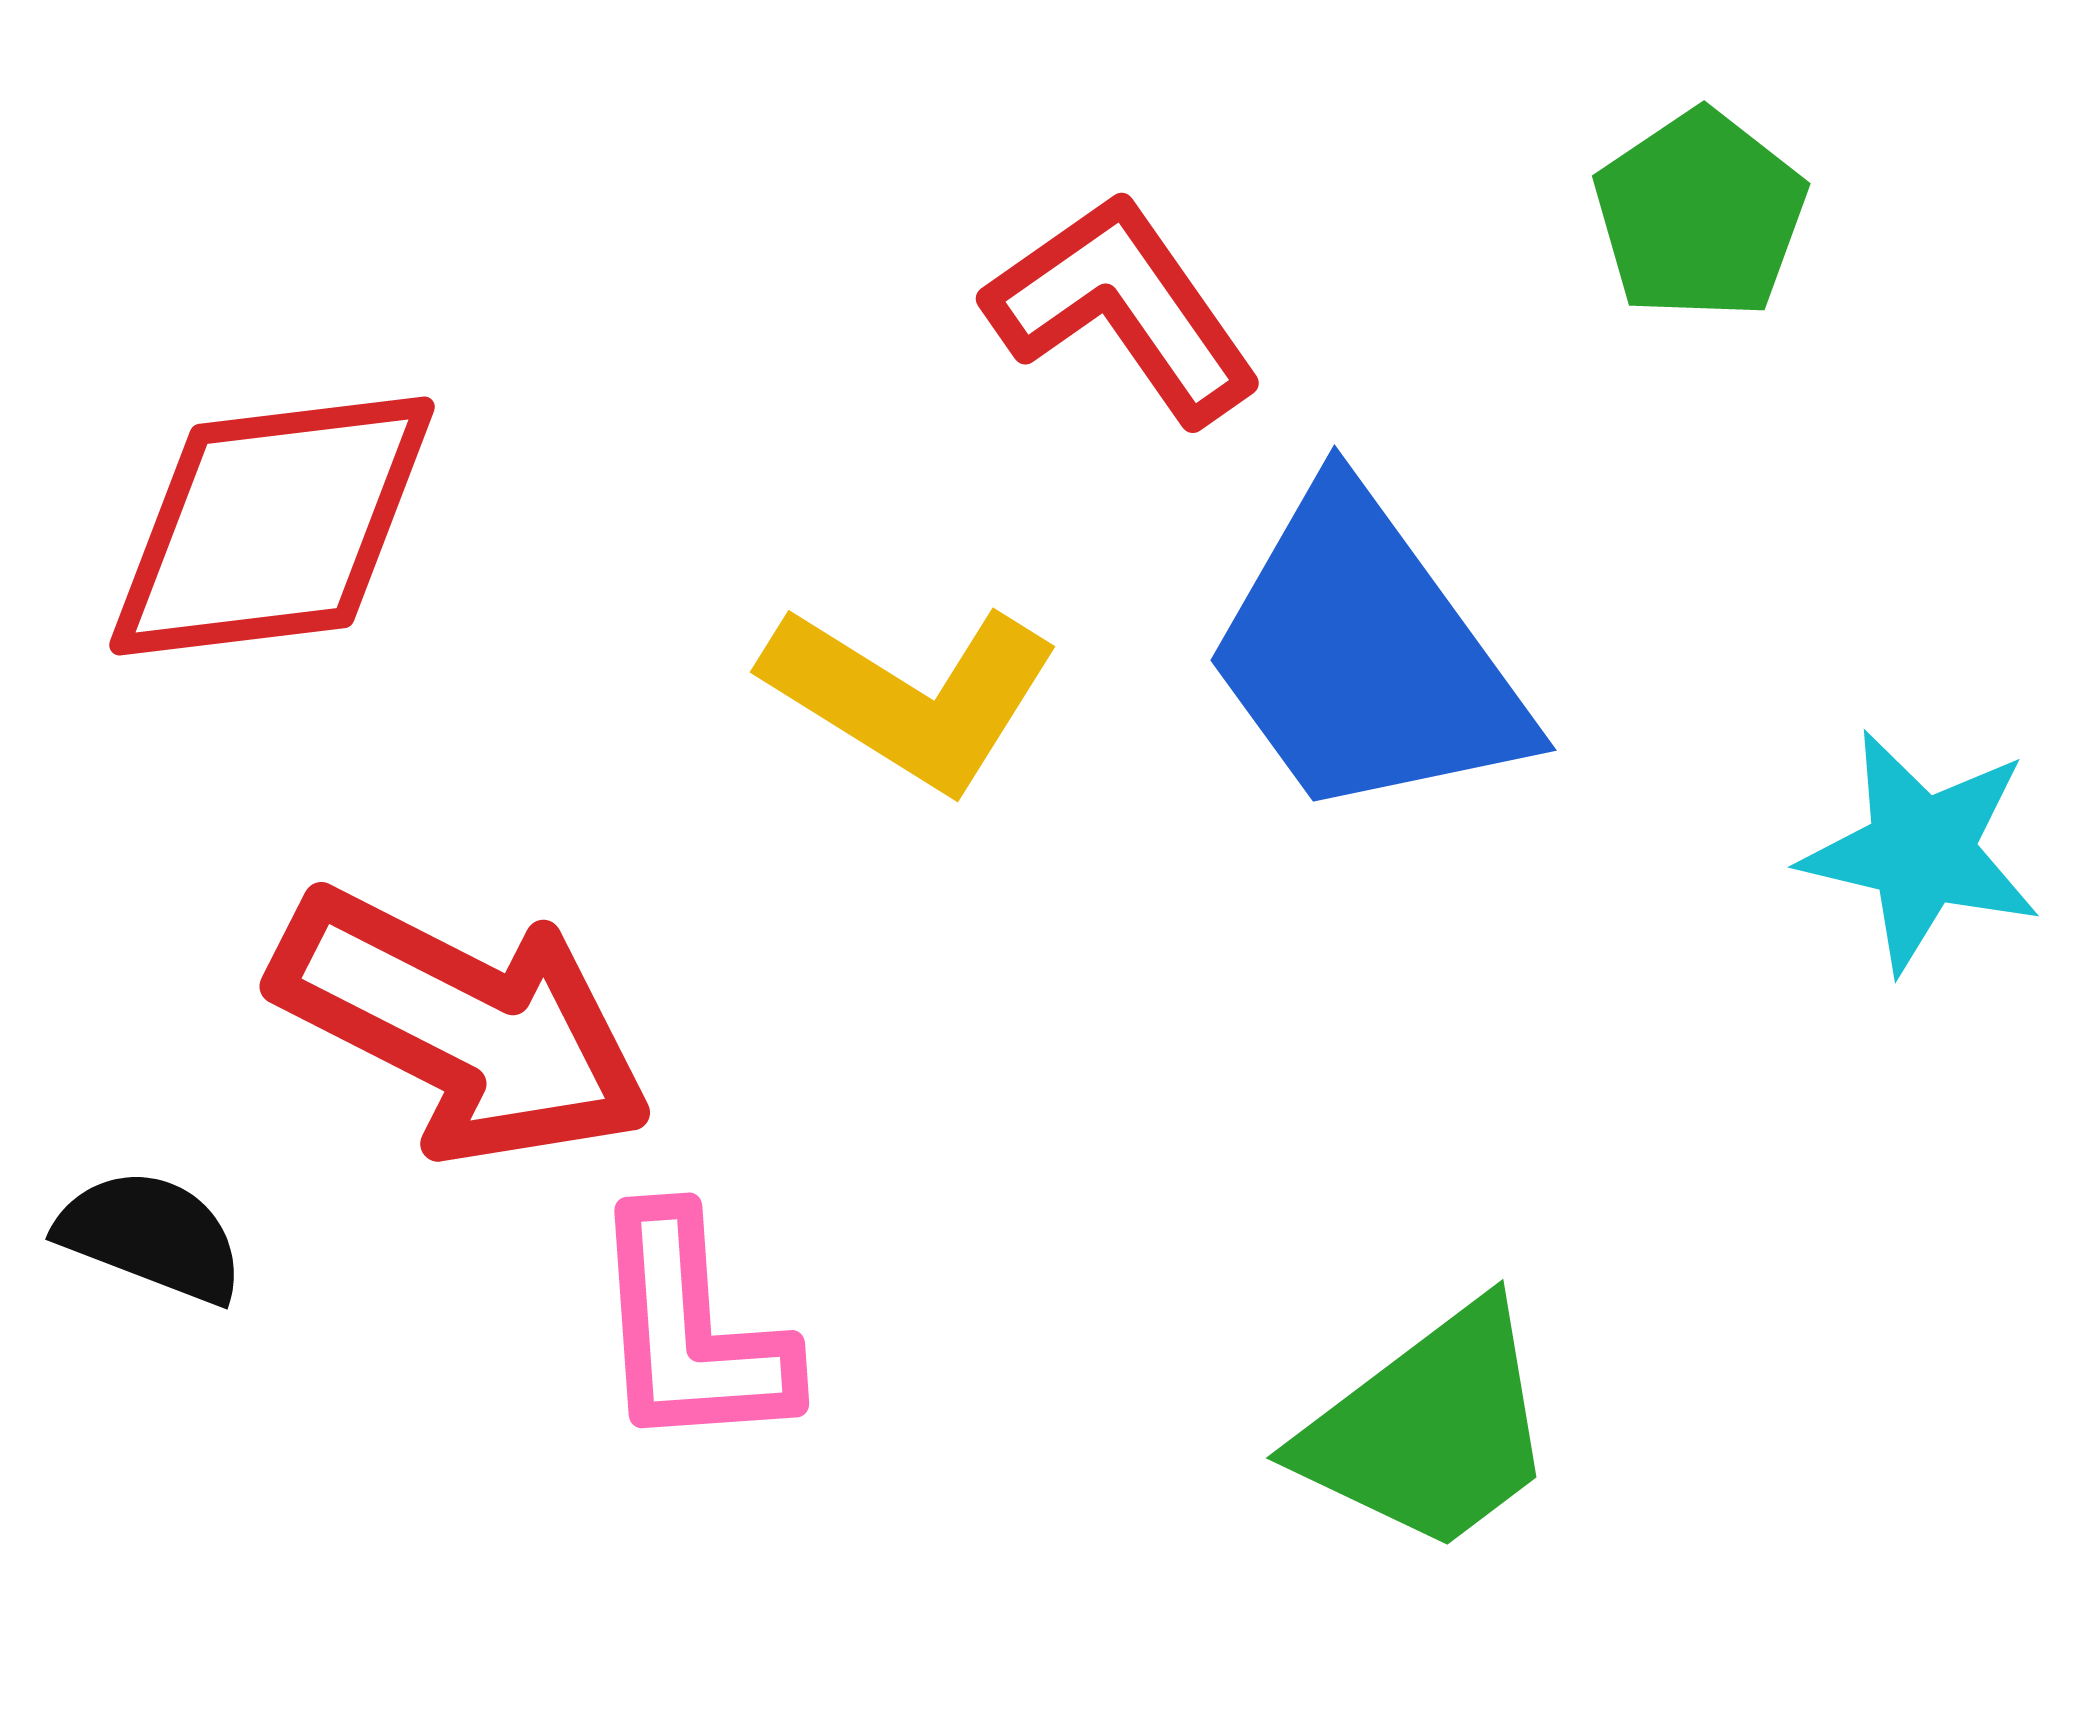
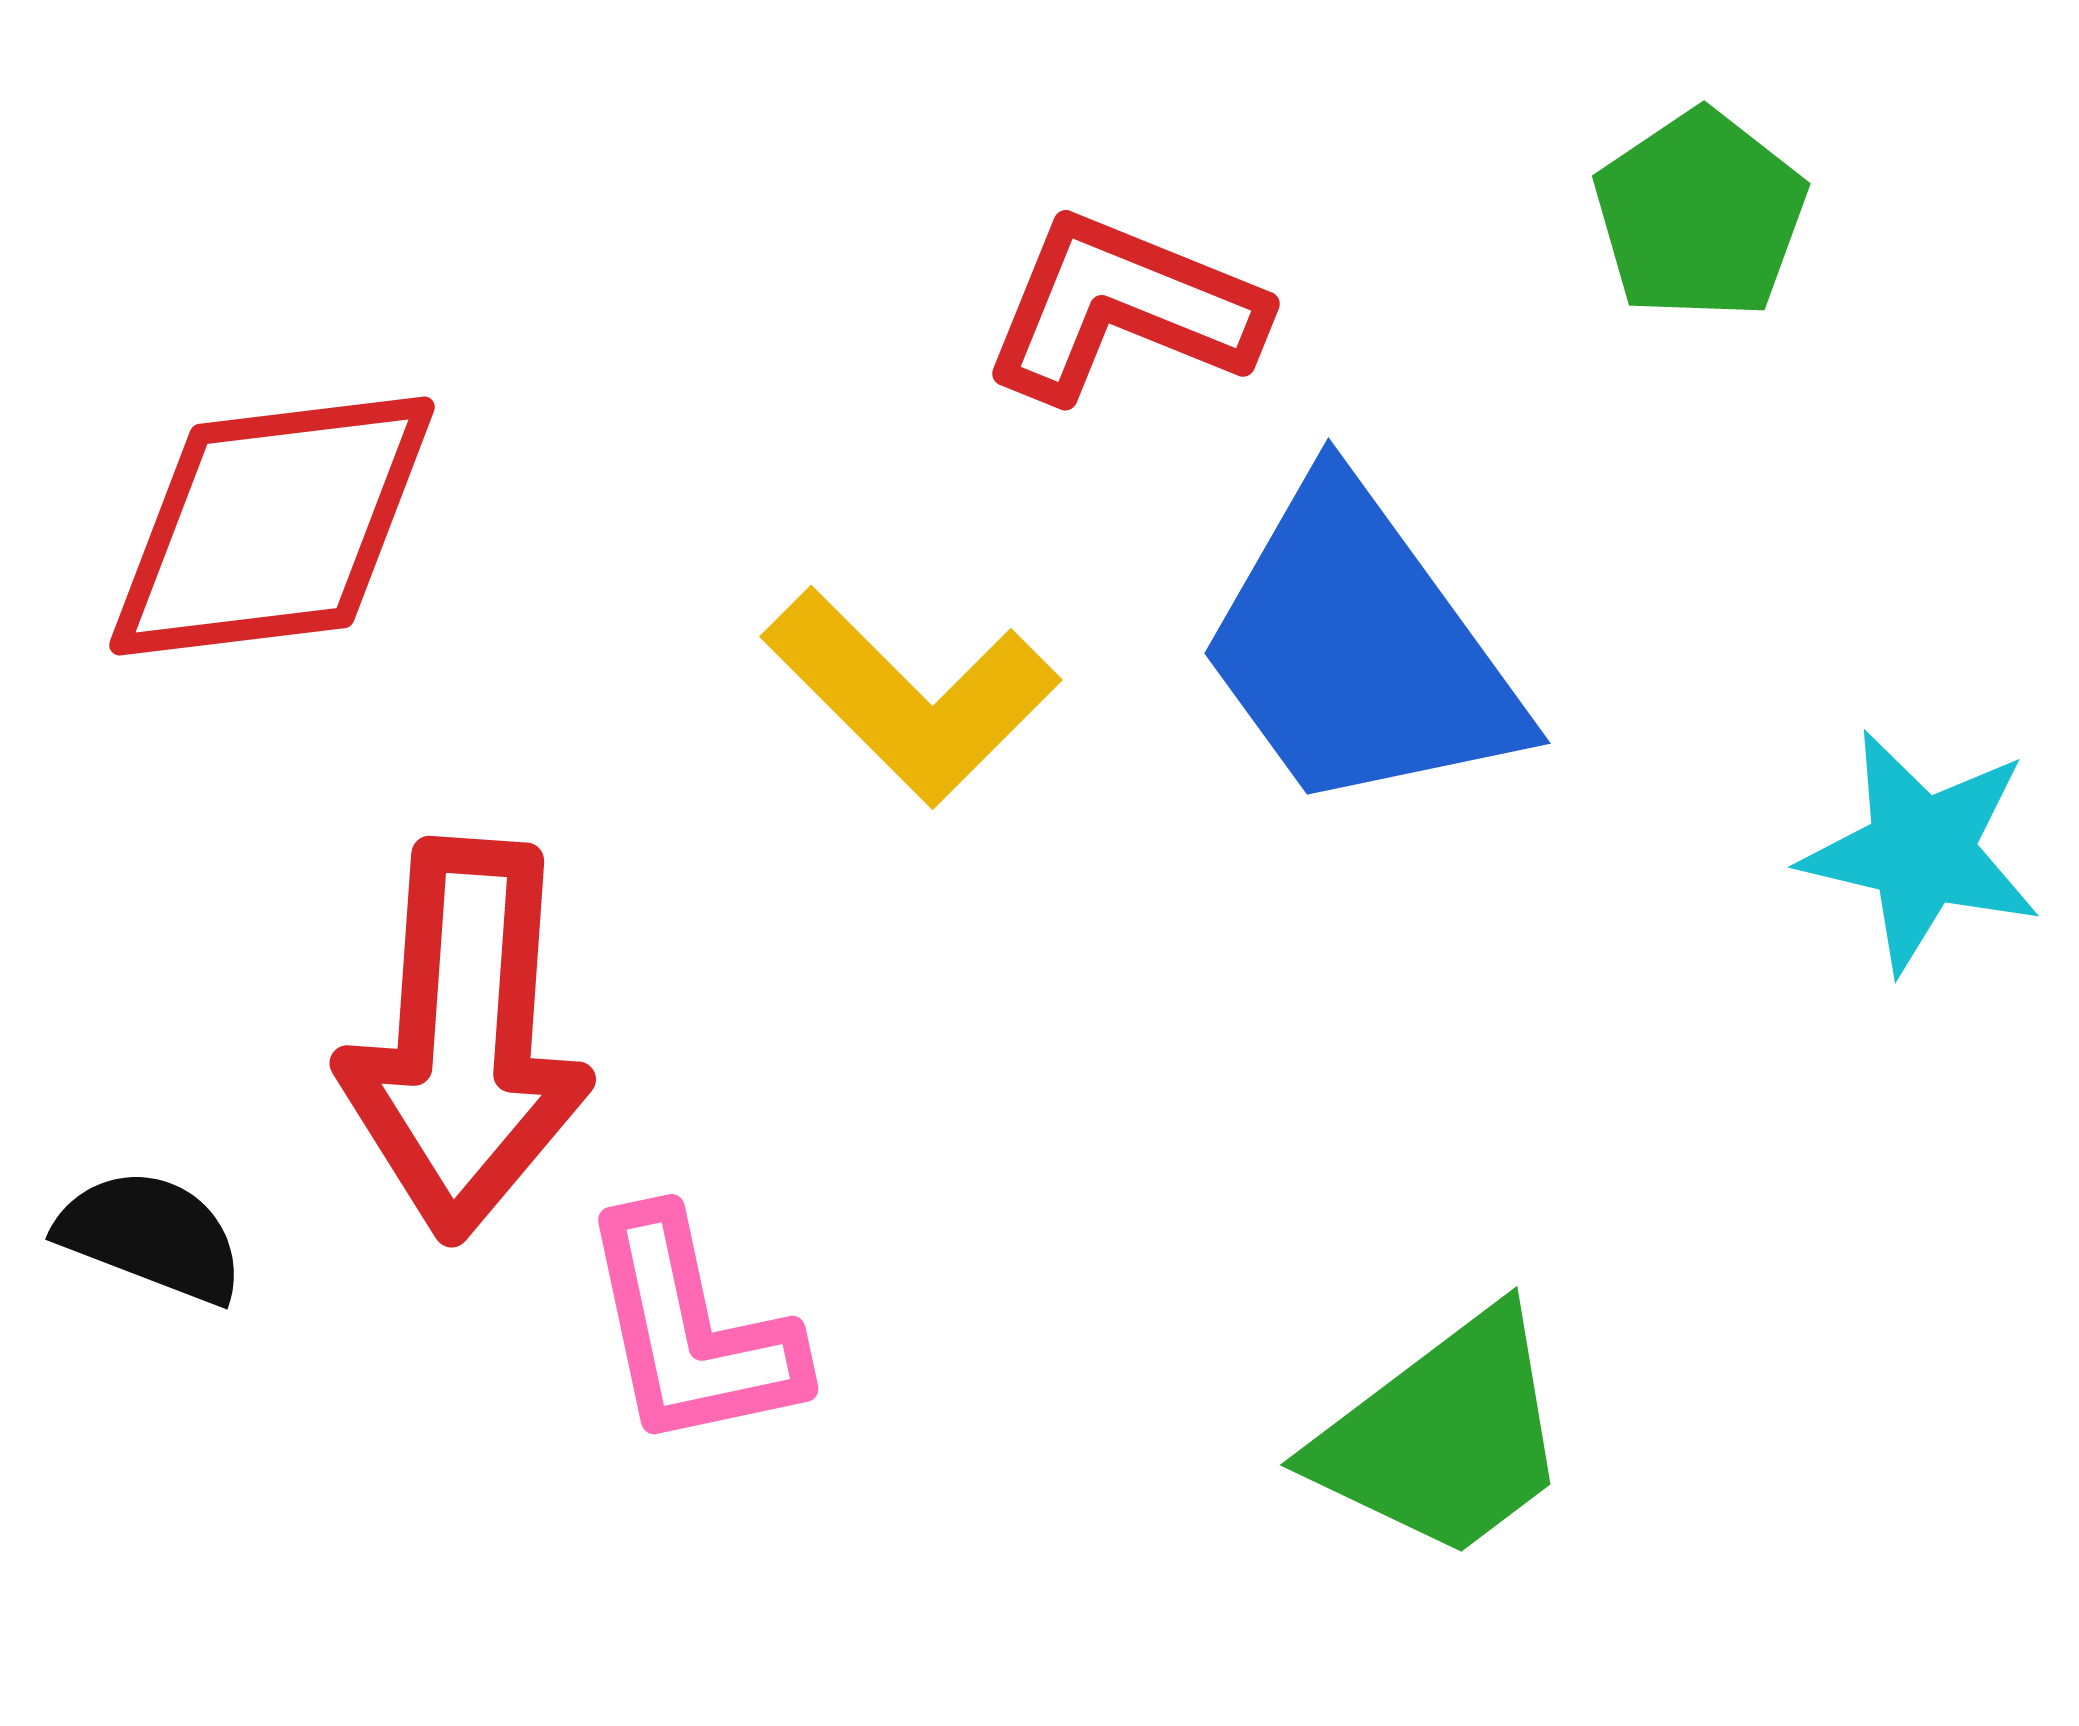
red L-shape: rotated 33 degrees counterclockwise
blue trapezoid: moved 6 px left, 7 px up
yellow L-shape: rotated 13 degrees clockwise
red arrow: moved 3 px right, 13 px down; rotated 67 degrees clockwise
pink L-shape: rotated 8 degrees counterclockwise
green trapezoid: moved 14 px right, 7 px down
